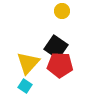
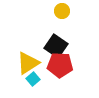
black square: moved 1 px up
yellow triangle: rotated 15 degrees clockwise
cyan square: moved 8 px right, 7 px up; rotated 16 degrees clockwise
